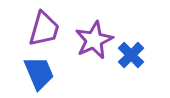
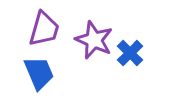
purple star: rotated 24 degrees counterclockwise
blue cross: moved 1 px left, 2 px up
